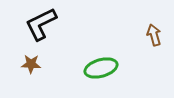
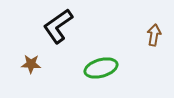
black L-shape: moved 17 px right, 2 px down; rotated 9 degrees counterclockwise
brown arrow: rotated 25 degrees clockwise
